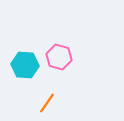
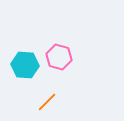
orange line: moved 1 px up; rotated 10 degrees clockwise
